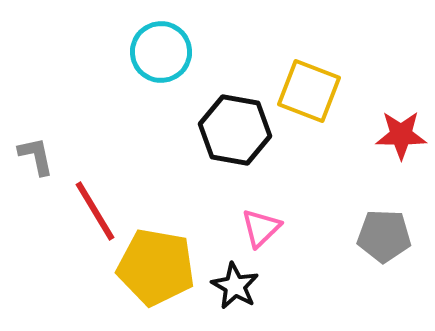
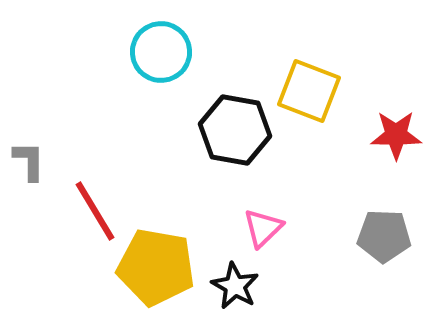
red star: moved 5 px left
gray L-shape: moved 7 px left, 5 px down; rotated 12 degrees clockwise
pink triangle: moved 2 px right
